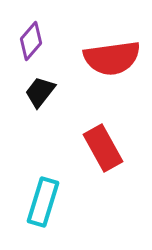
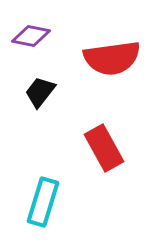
purple diamond: moved 5 px up; rotated 60 degrees clockwise
red rectangle: moved 1 px right
